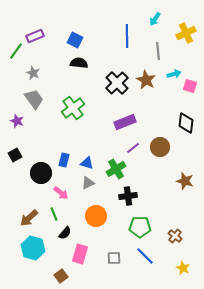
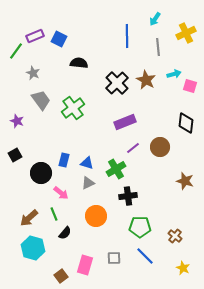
blue square at (75, 40): moved 16 px left, 1 px up
gray line at (158, 51): moved 4 px up
gray trapezoid at (34, 99): moved 7 px right, 1 px down
pink rectangle at (80, 254): moved 5 px right, 11 px down
